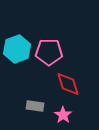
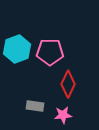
pink pentagon: moved 1 px right
red diamond: rotated 44 degrees clockwise
pink star: rotated 30 degrees clockwise
